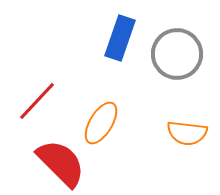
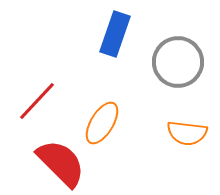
blue rectangle: moved 5 px left, 4 px up
gray circle: moved 1 px right, 8 px down
orange ellipse: moved 1 px right
